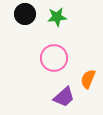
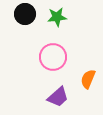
pink circle: moved 1 px left, 1 px up
purple trapezoid: moved 6 px left
